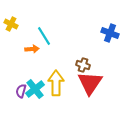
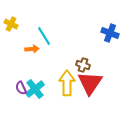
yellow arrow: moved 11 px right
purple semicircle: moved 3 px up; rotated 40 degrees counterclockwise
